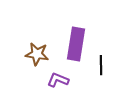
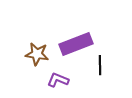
purple rectangle: rotated 60 degrees clockwise
black line: moved 1 px left
